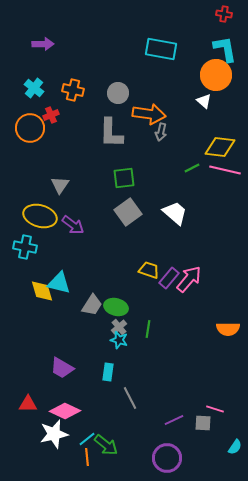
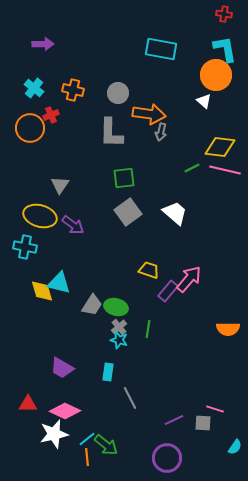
purple rectangle at (169, 278): moved 1 px left, 13 px down
